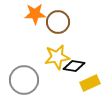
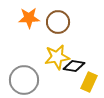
orange star: moved 6 px left, 4 px down
yellow rectangle: moved 1 px left, 1 px up; rotated 42 degrees counterclockwise
